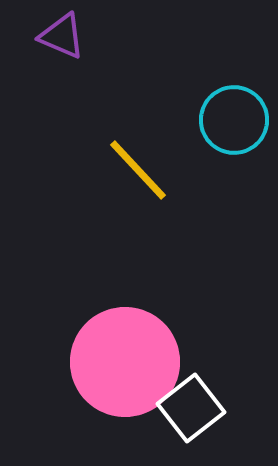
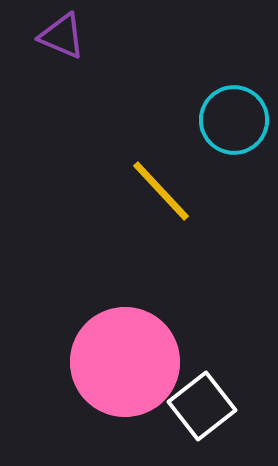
yellow line: moved 23 px right, 21 px down
white square: moved 11 px right, 2 px up
